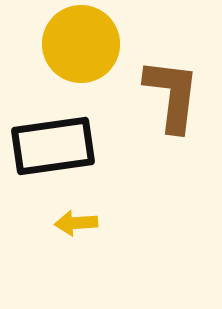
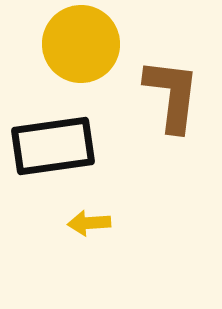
yellow arrow: moved 13 px right
